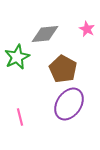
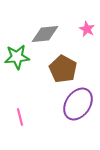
green star: rotated 20 degrees clockwise
purple ellipse: moved 9 px right
